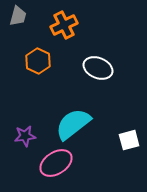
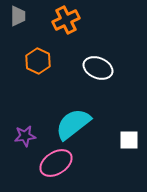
gray trapezoid: rotated 15 degrees counterclockwise
orange cross: moved 2 px right, 5 px up
white square: rotated 15 degrees clockwise
